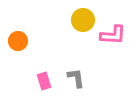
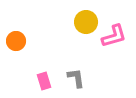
yellow circle: moved 3 px right, 2 px down
pink L-shape: moved 1 px right, 1 px down; rotated 20 degrees counterclockwise
orange circle: moved 2 px left
